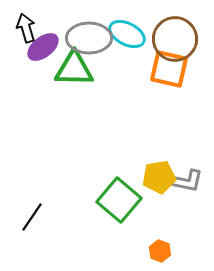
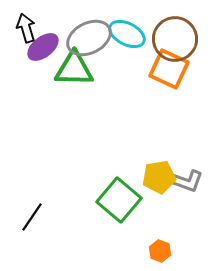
gray ellipse: rotated 27 degrees counterclockwise
orange square: rotated 12 degrees clockwise
gray L-shape: rotated 8 degrees clockwise
